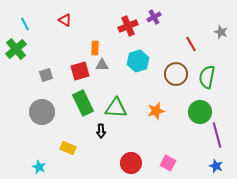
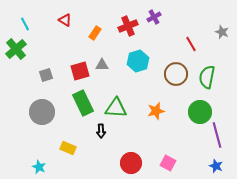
gray star: moved 1 px right
orange rectangle: moved 15 px up; rotated 32 degrees clockwise
